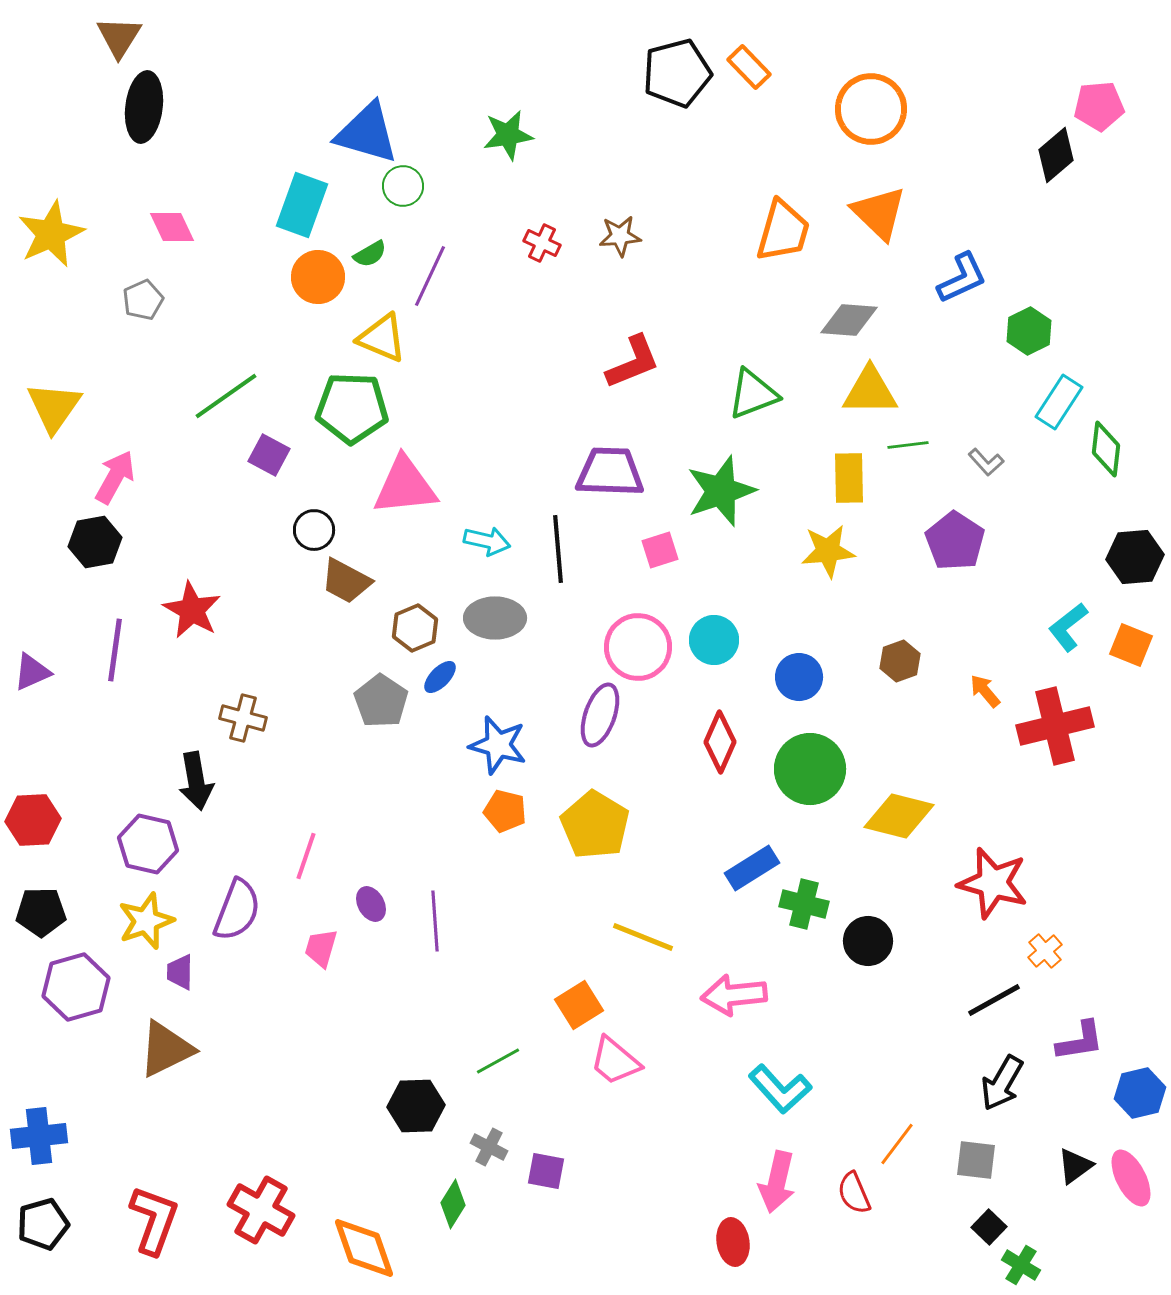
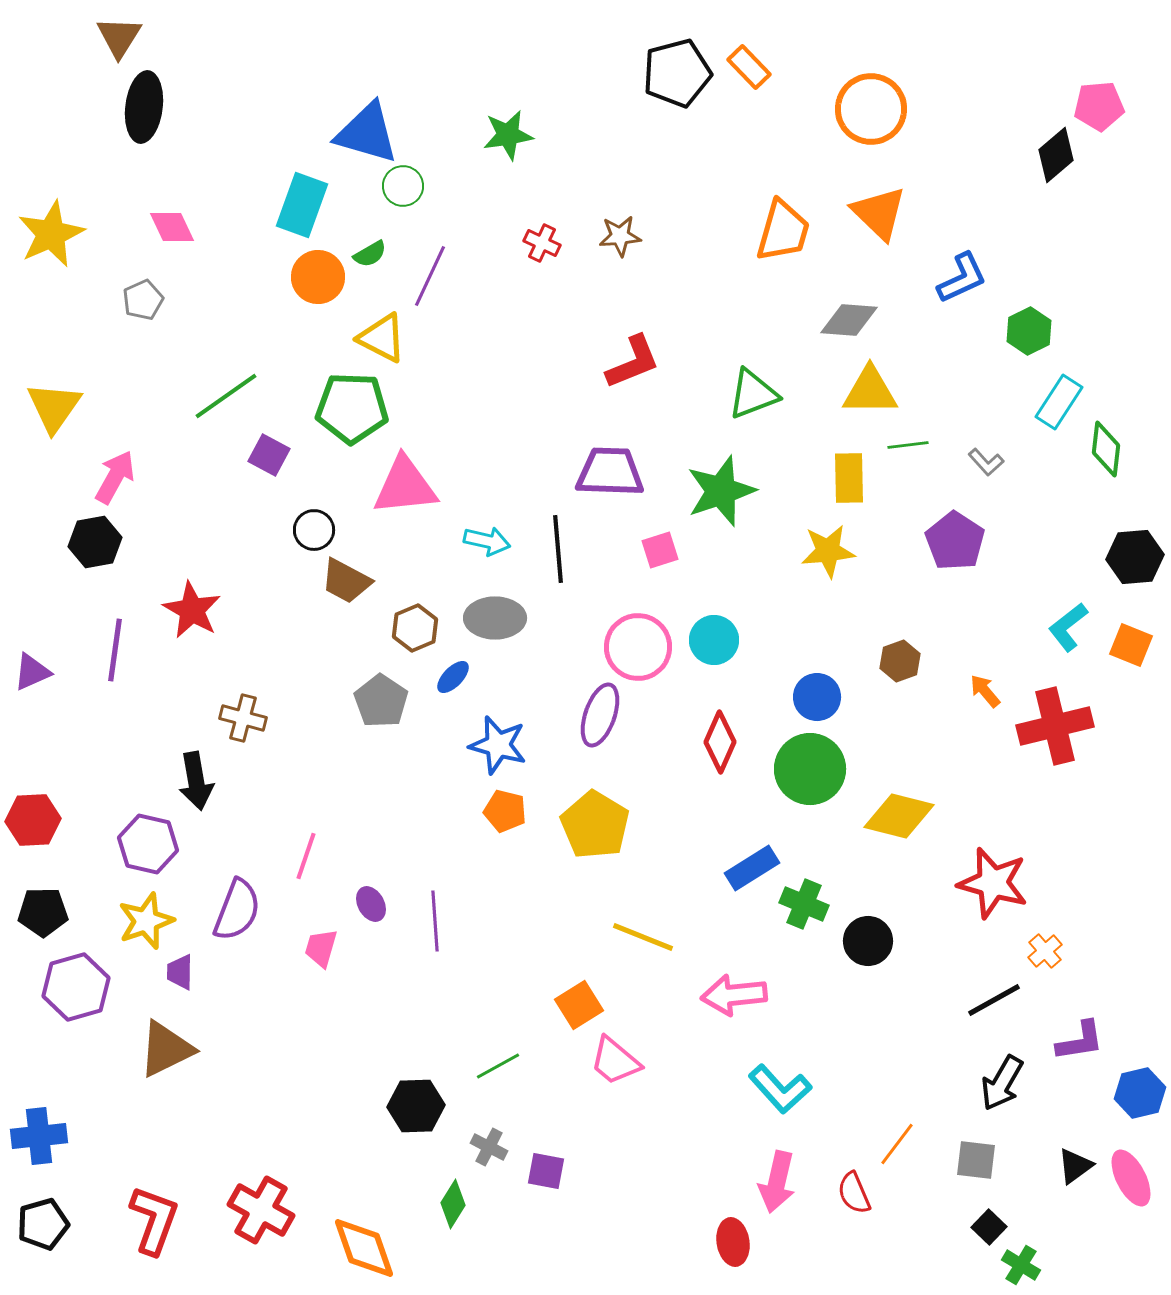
yellow triangle at (382, 338): rotated 4 degrees clockwise
blue ellipse at (440, 677): moved 13 px right
blue circle at (799, 677): moved 18 px right, 20 px down
green cross at (804, 904): rotated 9 degrees clockwise
black pentagon at (41, 912): moved 2 px right
green line at (498, 1061): moved 5 px down
